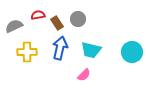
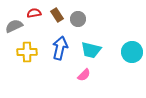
red semicircle: moved 4 px left, 2 px up
brown rectangle: moved 8 px up
